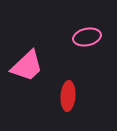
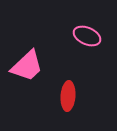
pink ellipse: moved 1 px up; rotated 36 degrees clockwise
